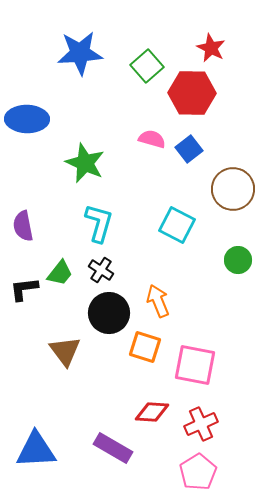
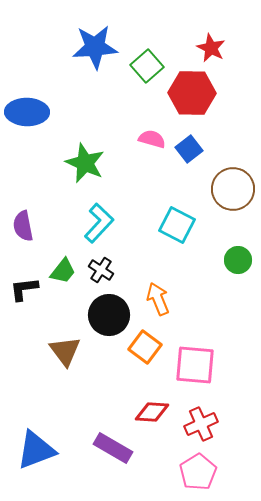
blue star: moved 15 px right, 6 px up
blue ellipse: moved 7 px up
cyan L-shape: rotated 27 degrees clockwise
green trapezoid: moved 3 px right, 2 px up
orange arrow: moved 2 px up
black circle: moved 2 px down
orange square: rotated 20 degrees clockwise
pink square: rotated 6 degrees counterclockwise
blue triangle: rotated 18 degrees counterclockwise
